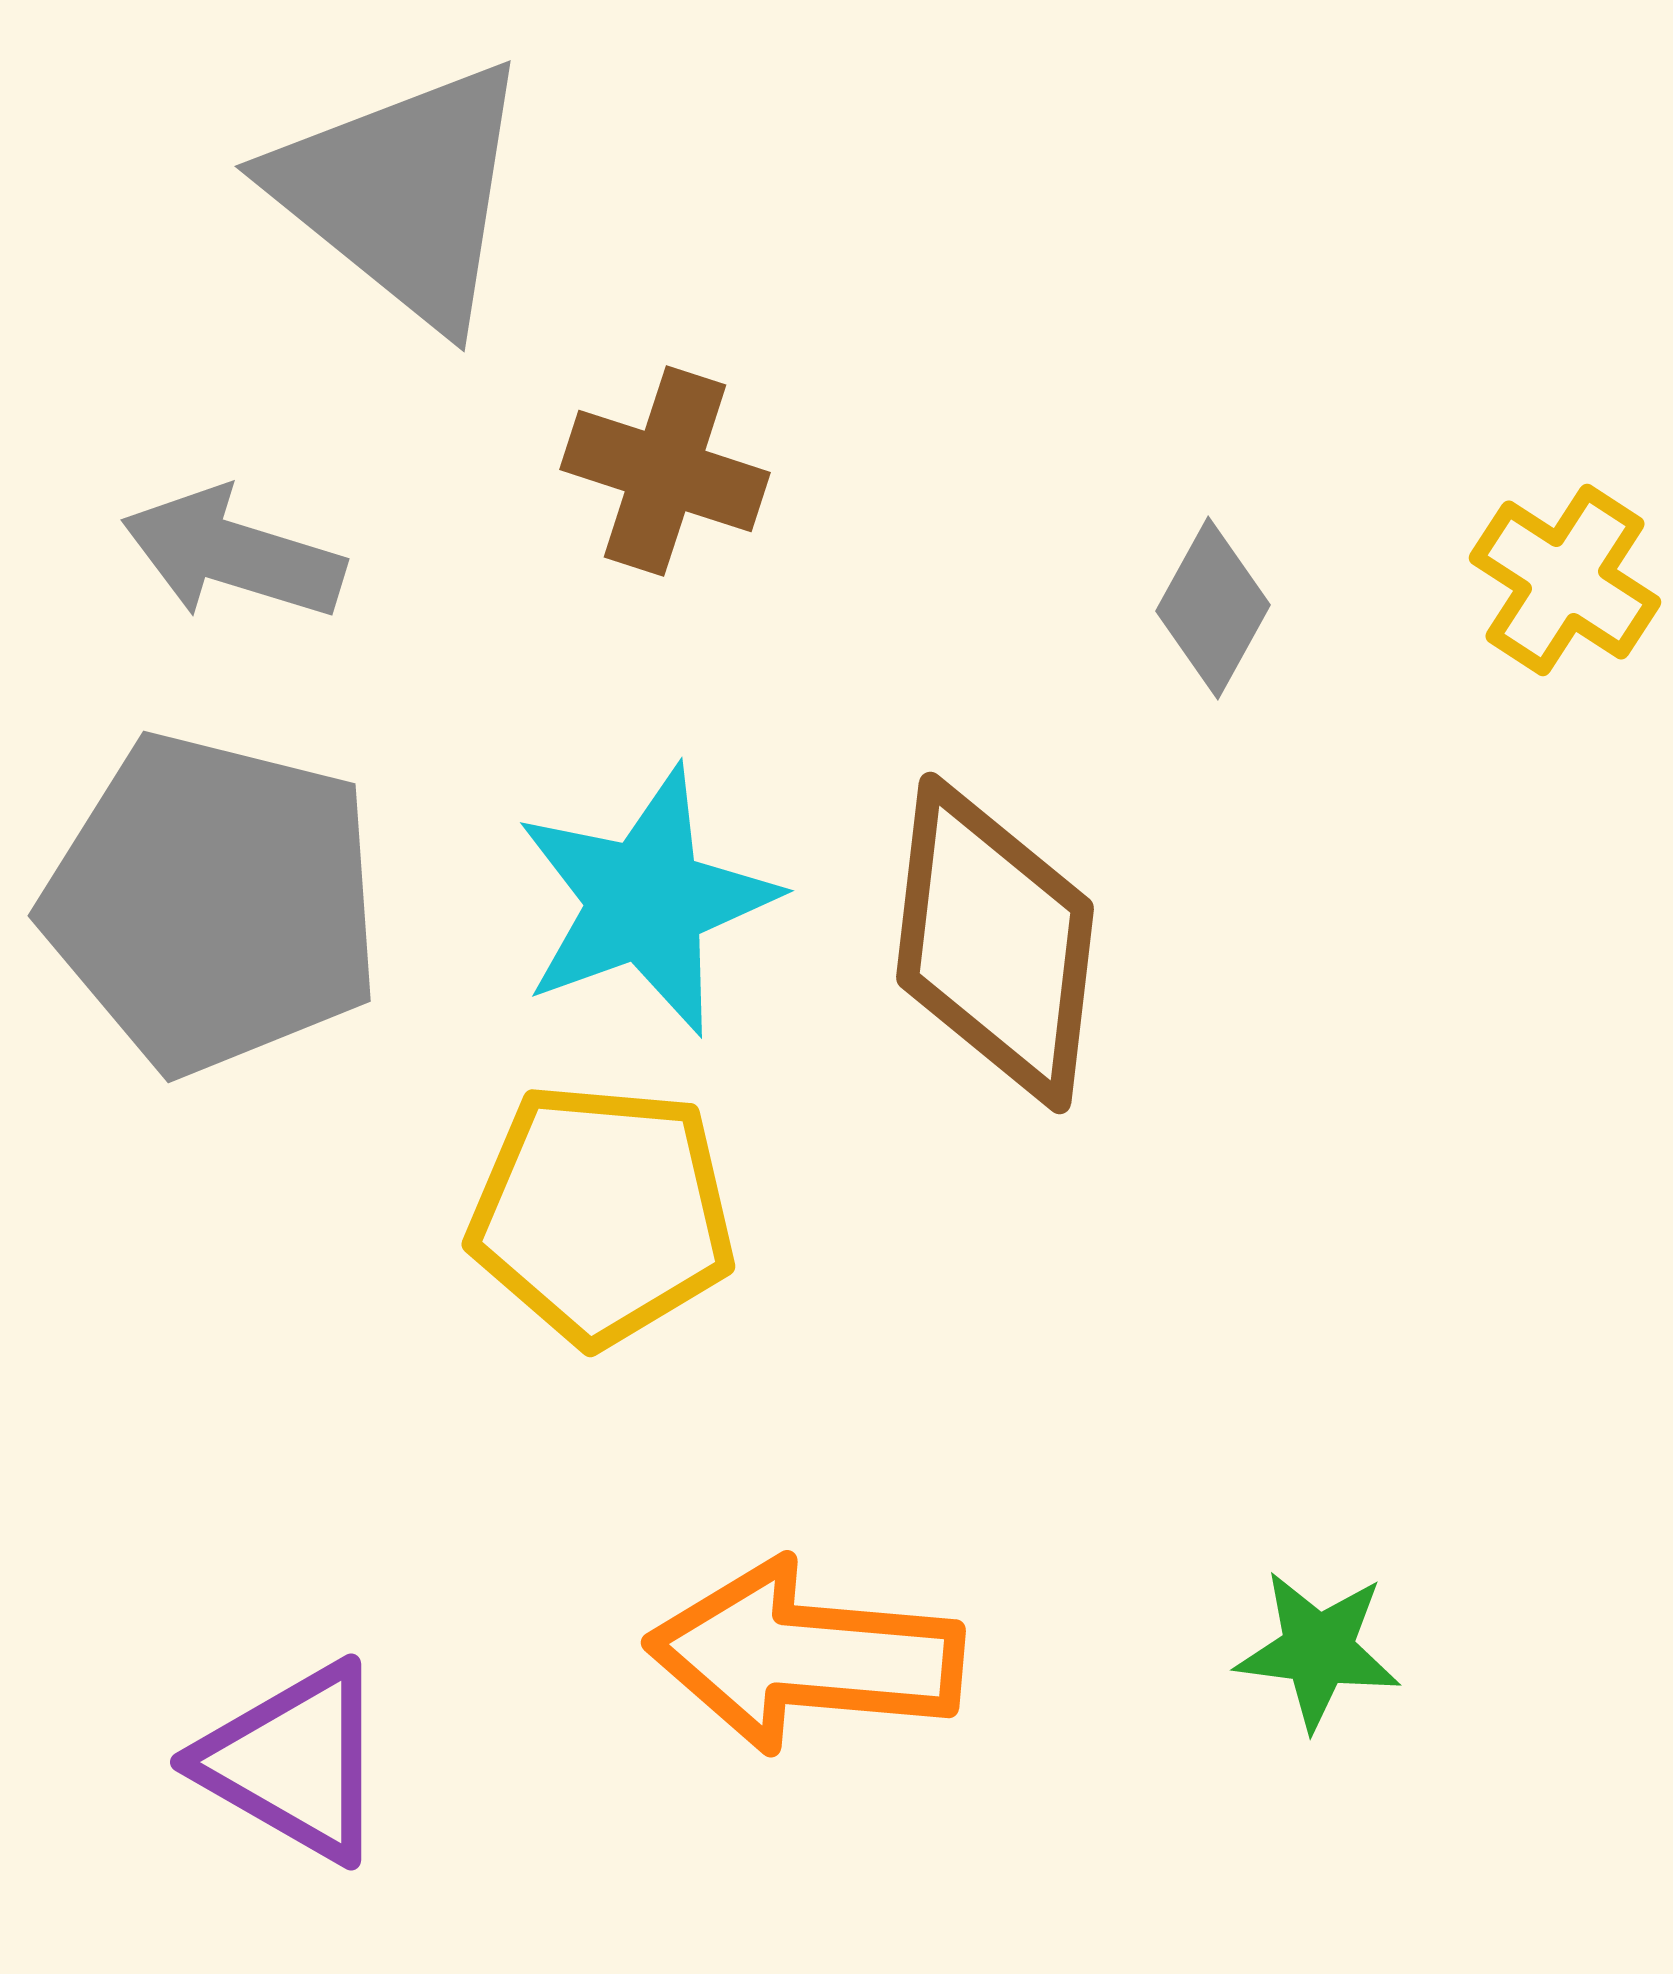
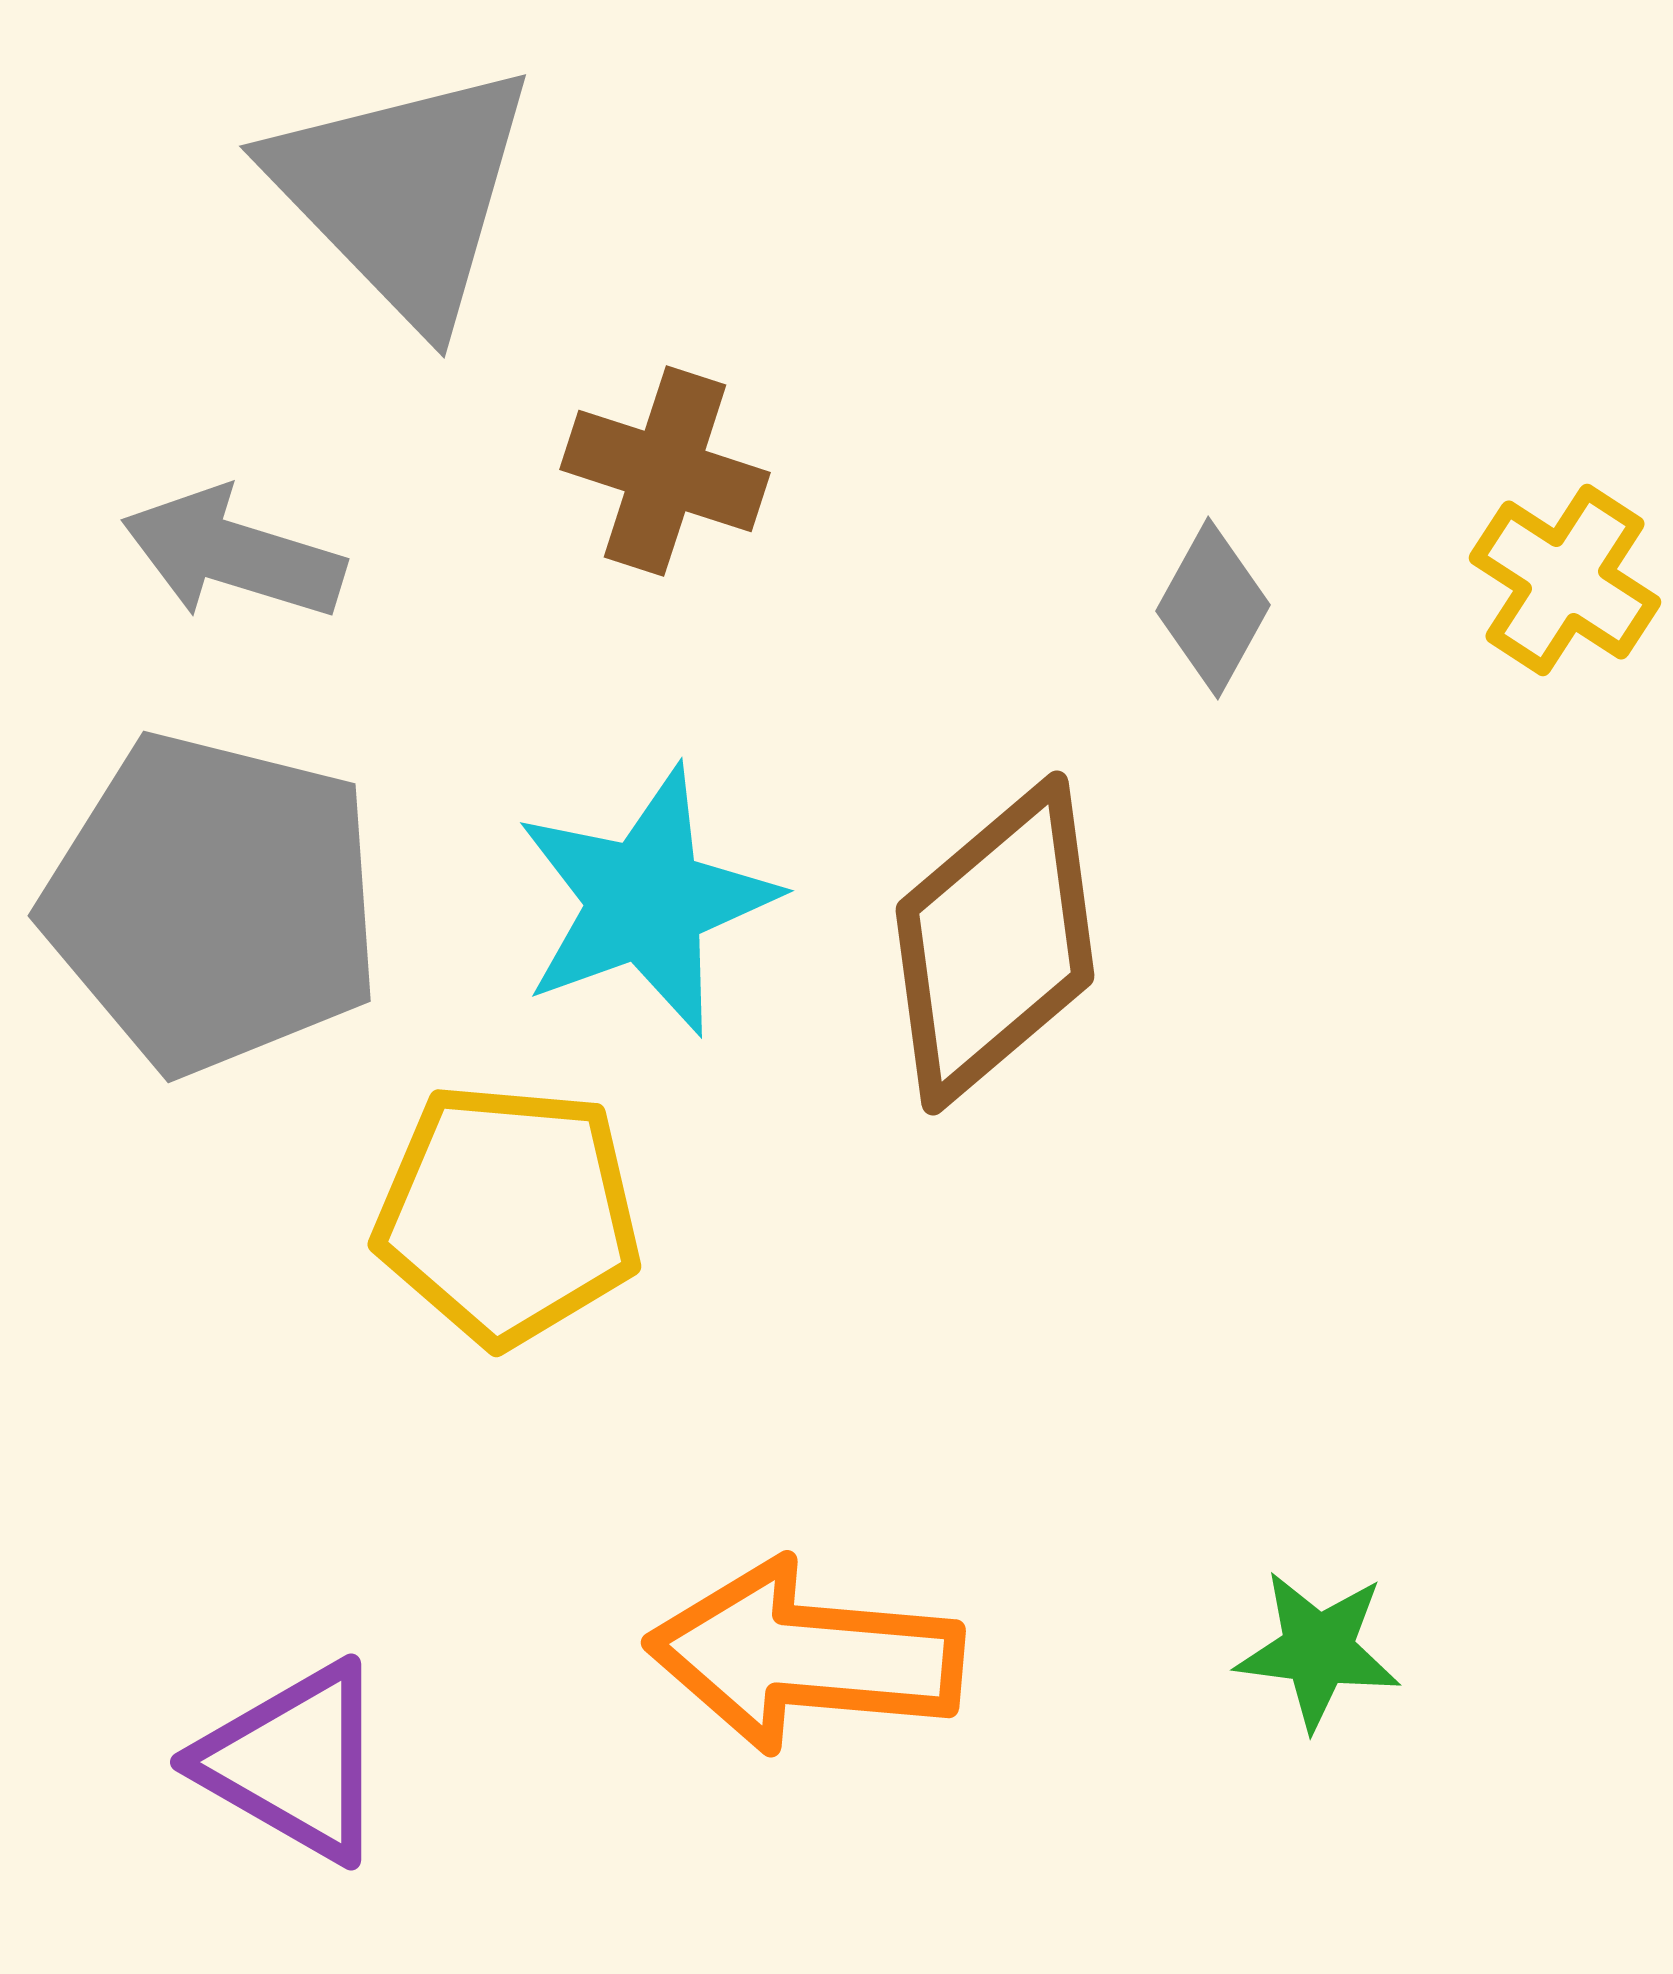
gray triangle: rotated 7 degrees clockwise
brown diamond: rotated 43 degrees clockwise
yellow pentagon: moved 94 px left
